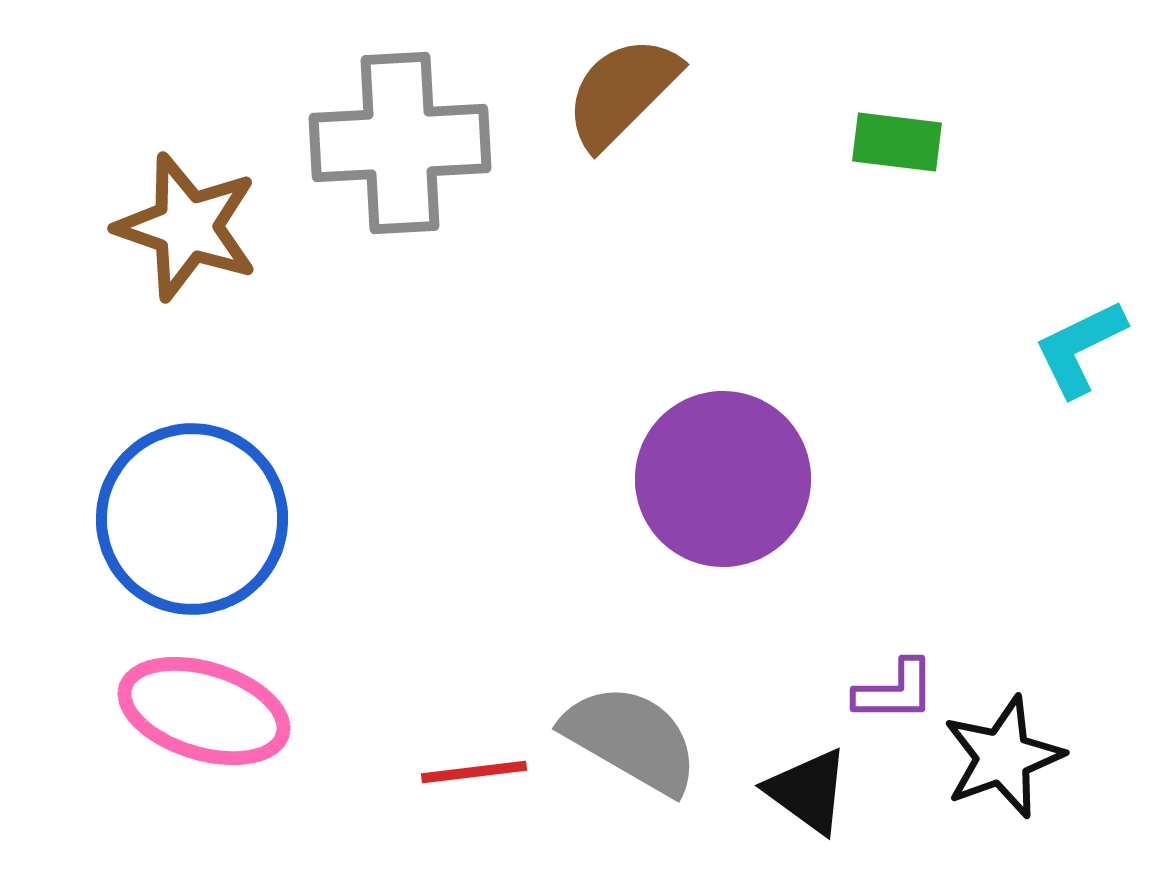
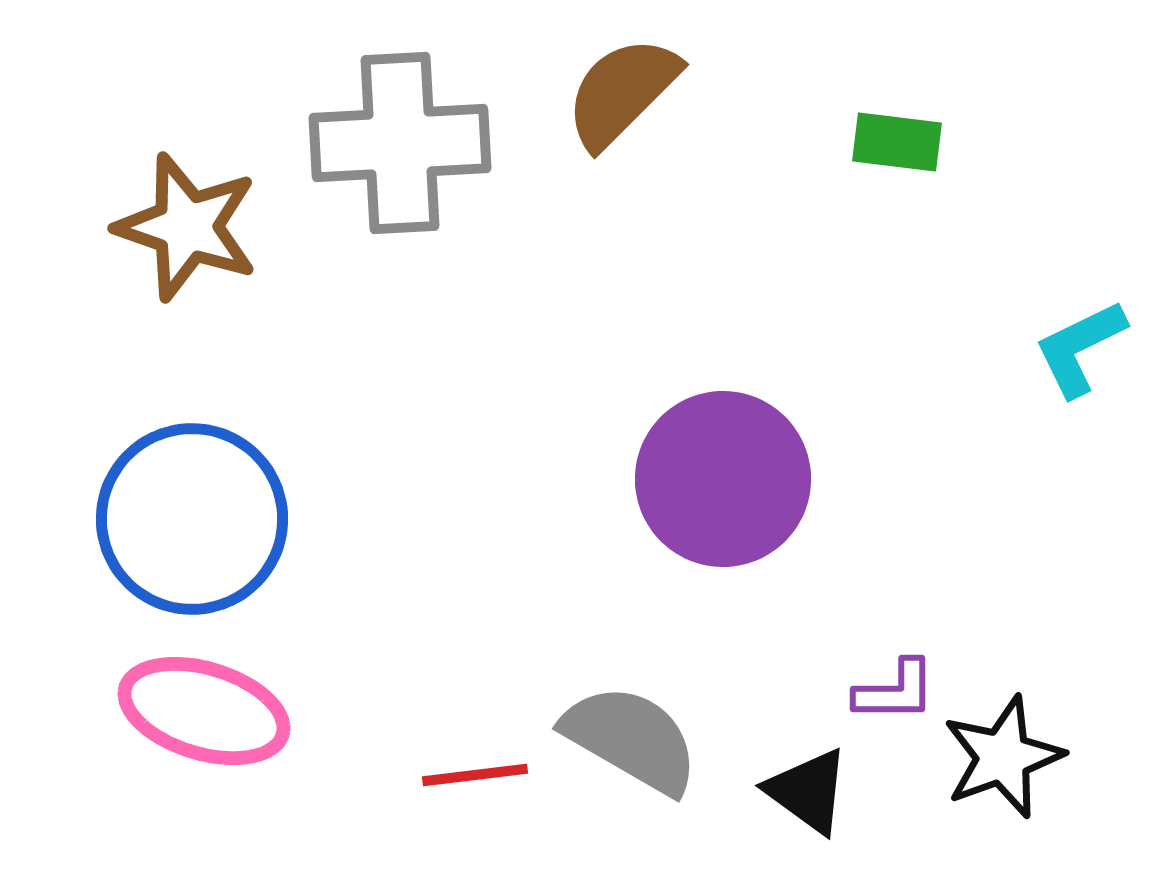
red line: moved 1 px right, 3 px down
